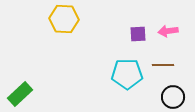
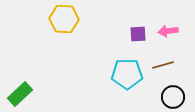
brown line: rotated 15 degrees counterclockwise
